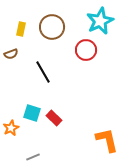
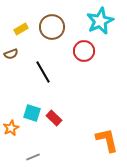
yellow rectangle: rotated 48 degrees clockwise
red circle: moved 2 px left, 1 px down
